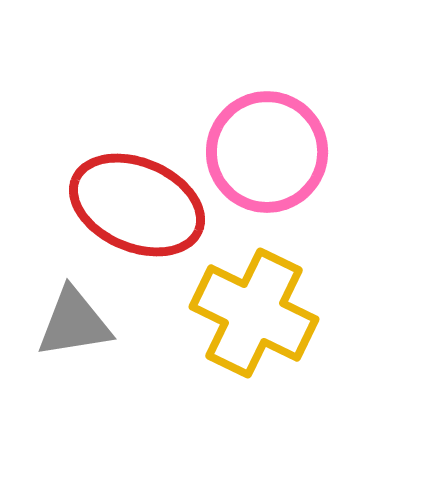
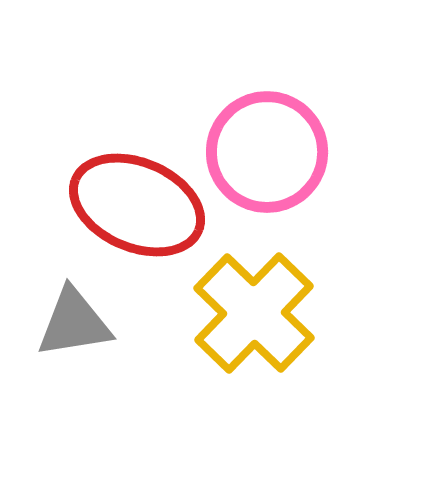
yellow cross: rotated 18 degrees clockwise
